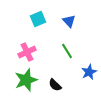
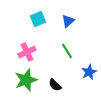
blue triangle: moved 1 px left; rotated 32 degrees clockwise
